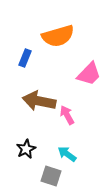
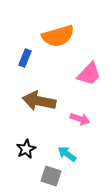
pink arrow: moved 13 px right, 4 px down; rotated 138 degrees clockwise
